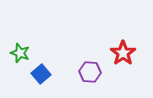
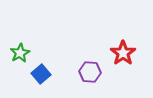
green star: rotated 24 degrees clockwise
